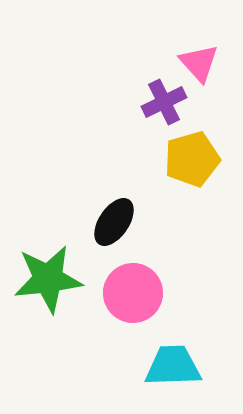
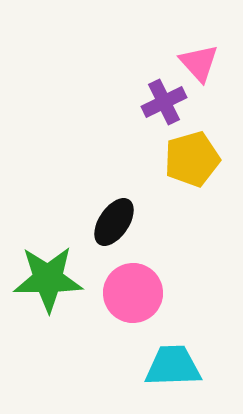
green star: rotated 6 degrees clockwise
